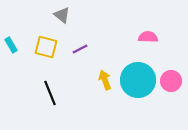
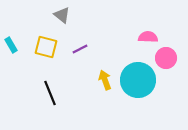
pink circle: moved 5 px left, 23 px up
